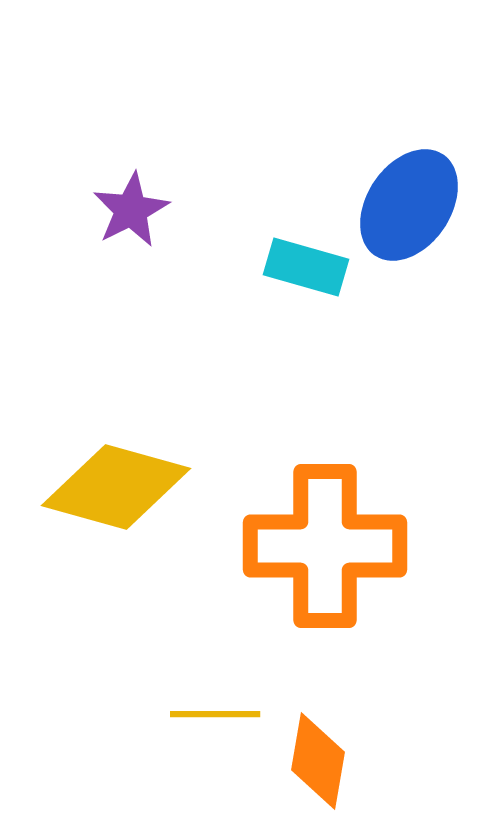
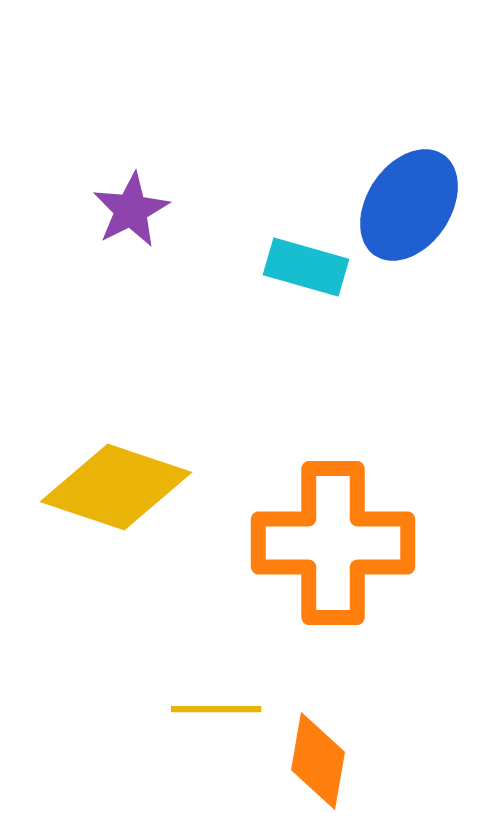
yellow diamond: rotated 3 degrees clockwise
orange cross: moved 8 px right, 3 px up
yellow line: moved 1 px right, 5 px up
